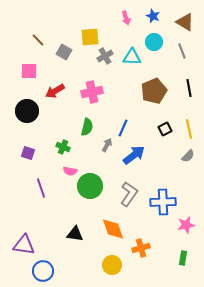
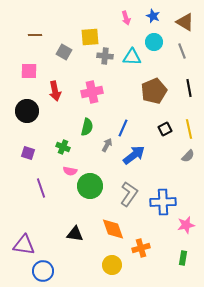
brown line: moved 3 px left, 5 px up; rotated 48 degrees counterclockwise
gray cross: rotated 35 degrees clockwise
red arrow: rotated 72 degrees counterclockwise
